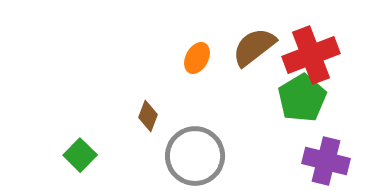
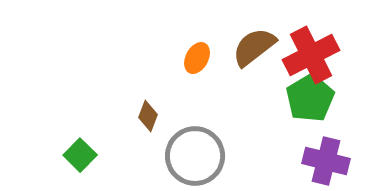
red cross: rotated 6 degrees counterclockwise
green pentagon: moved 8 px right
